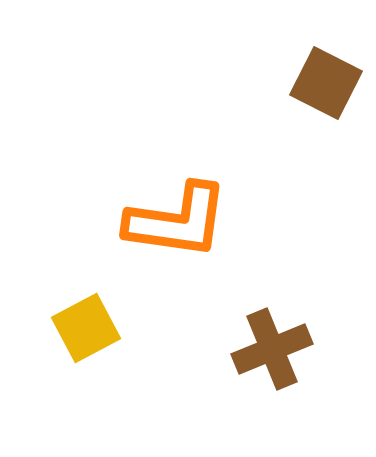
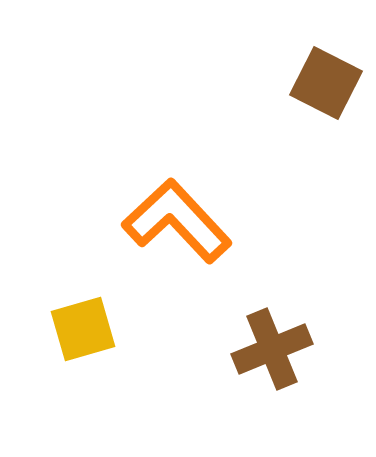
orange L-shape: rotated 141 degrees counterclockwise
yellow square: moved 3 px left, 1 px down; rotated 12 degrees clockwise
